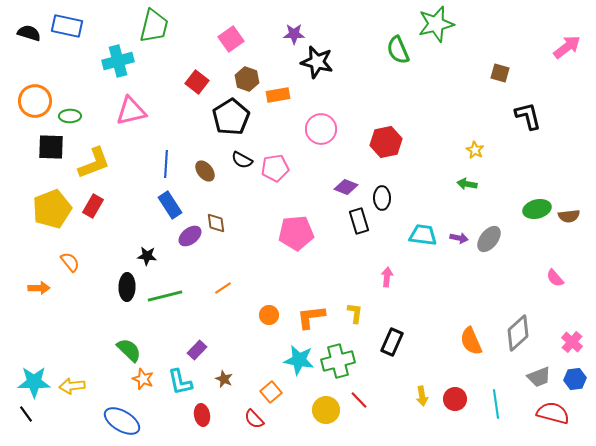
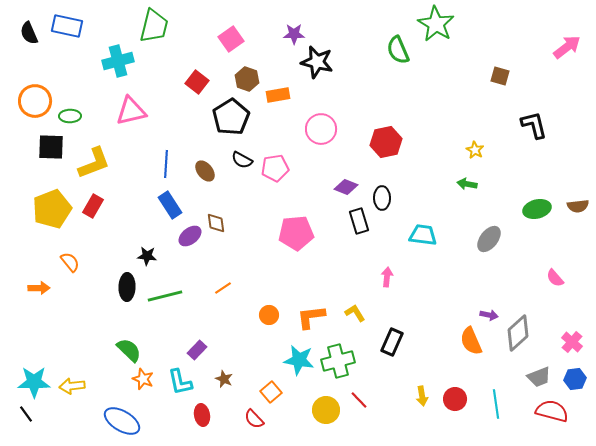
green star at (436, 24): rotated 27 degrees counterclockwise
black semicircle at (29, 33): rotated 130 degrees counterclockwise
brown square at (500, 73): moved 3 px down
black L-shape at (528, 116): moved 6 px right, 9 px down
brown semicircle at (569, 216): moved 9 px right, 10 px up
purple arrow at (459, 238): moved 30 px right, 77 px down
yellow L-shape at (355, 313): rotated 40 degrees counterclockwise
red semicircle at (553, 413): moved 1 px left, 2 px up
